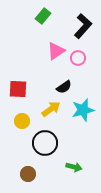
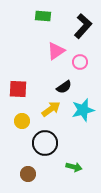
green rectangle: rotated 56 degrees clockwise
pink circle: moved 2 px right, 4 px down
